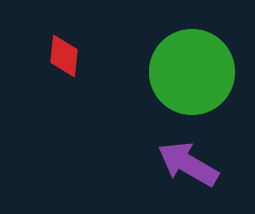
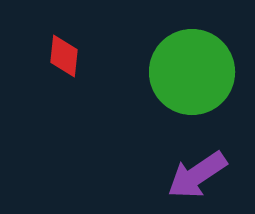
purple arrow: moved 9 px right, 11 px down; rotated 64 degrees counterclockwise
